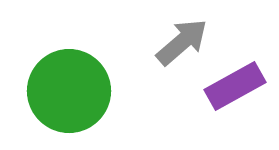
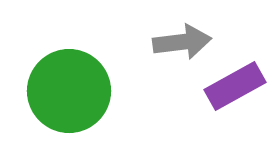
gray arrow: rotated 34 degrees clockwise
